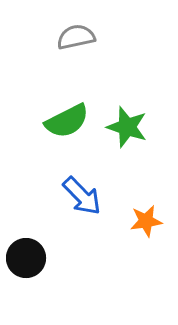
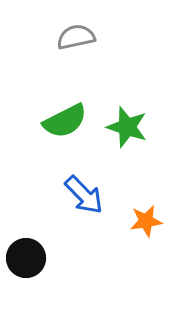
green semicircle: moved 2 px left
blue arrow: moved 2 px right, 1 px up
